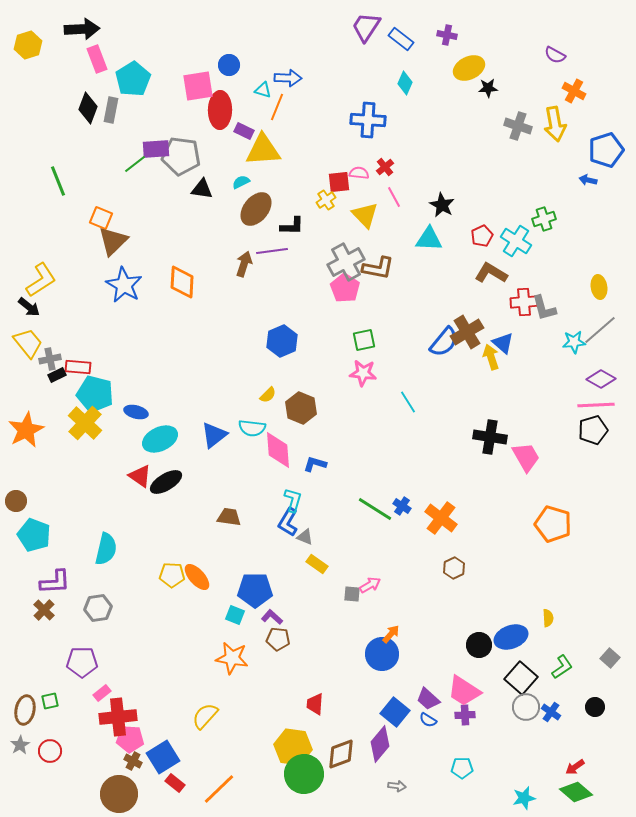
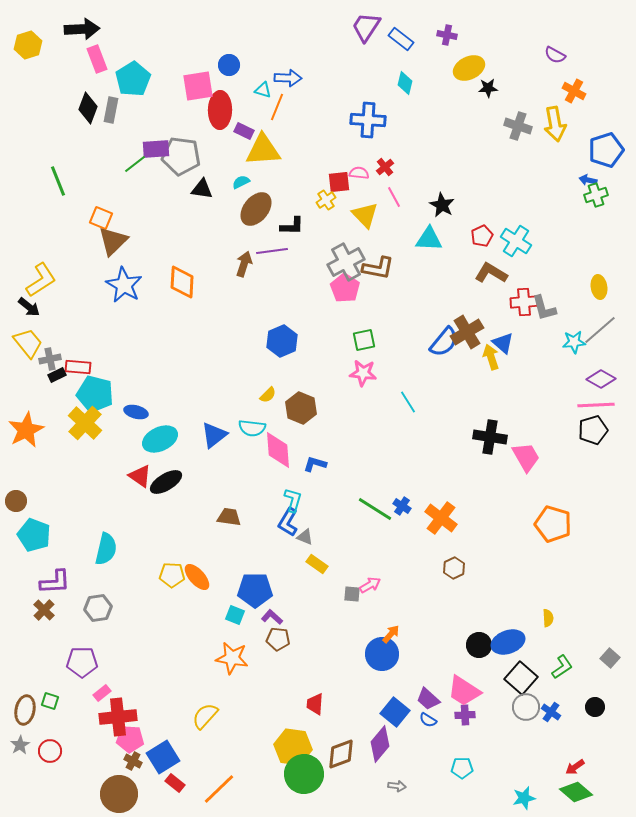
cyan diamond at (405, 83): rotated 10 degrees counterclockwise
green cross at (544, 219): moved 52 px right, 24 px up
blue ellipse at (511, 637): moved 3 px left, 5 px down
green square at (50, 701): rotated 30 degrees clockwise
